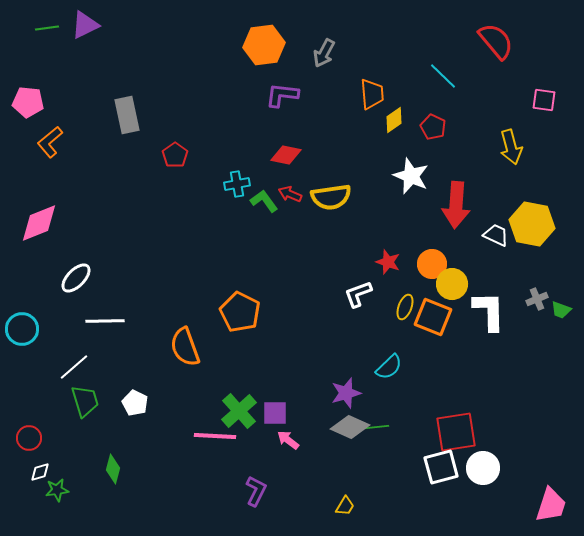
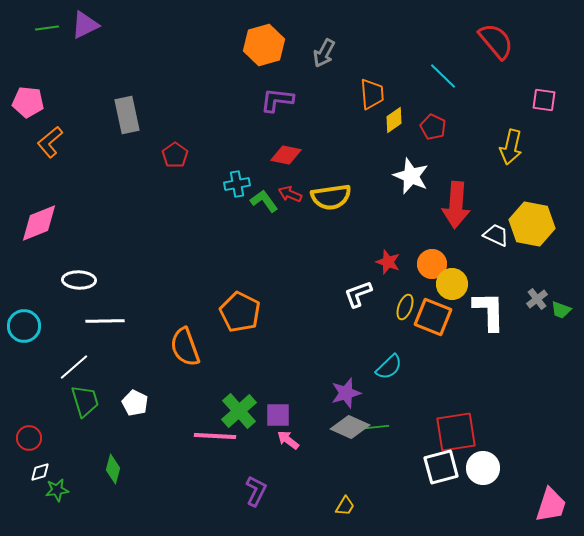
orange hexagon at (264, 45): rotated 9 degrees counterclockwise
purple L-shape at (282, 95): moved 5 px left, 5 px down
yellow arrow at (511, 147): rotated 28 degrees clockwise
white ellipse at (76, 278): moved 3 px right, 2 px down; rotated 48 degrees clockwise
gray cross at (537, 299): rotated 15 degrees counterclockwise
cyan circle at (22, 329): moved 2 px right, 3 px up
purple square at (275, 413): moved 3 px right, 2 px down
